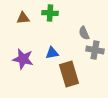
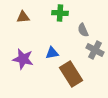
green cross: moved 10 px right
brown triangle: moved 1 px up
gray semicircle: moved 1 px left, 3 px up
gray cross: rotated 18 degrees clockwise
brown rectangle: moved 2 px right; rotated 15 degrees counterclockwise
